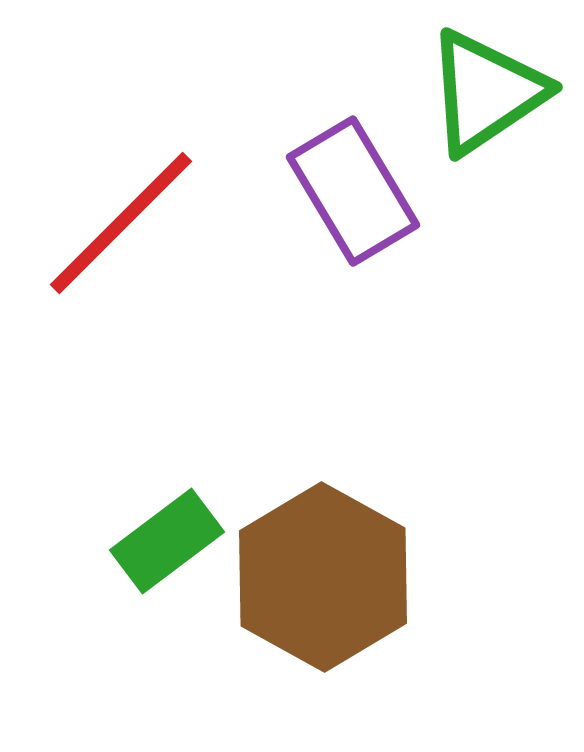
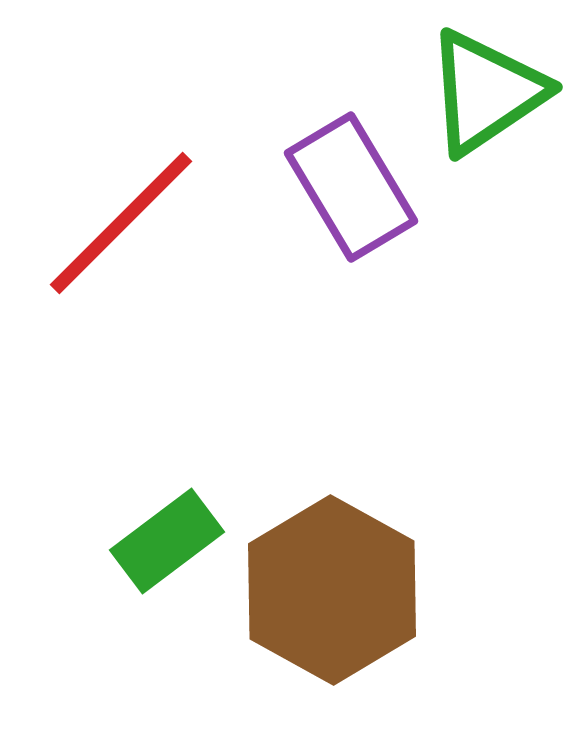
purple rectangle: moved 2 px left, 4 px up
brown hexagon: moved 9 px right, 13 px down
